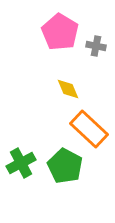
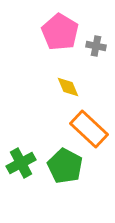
yellow diamond: moved 2 px up
